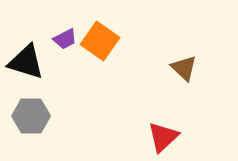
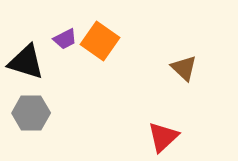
gray hexagon: moved 3 px up
